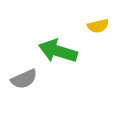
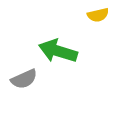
yellow semicircle: moved 11 px up
